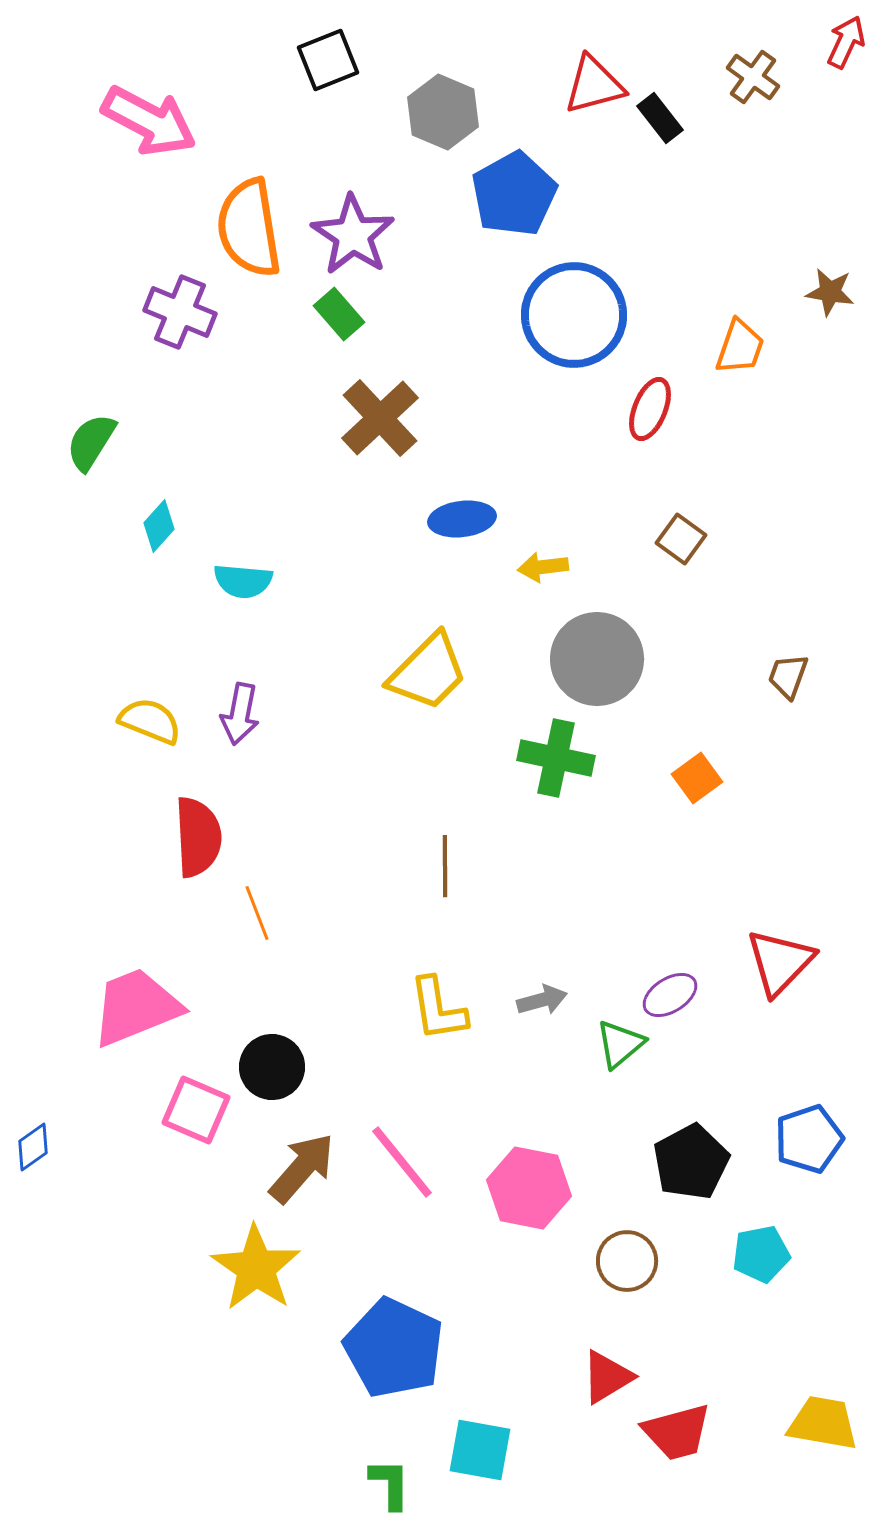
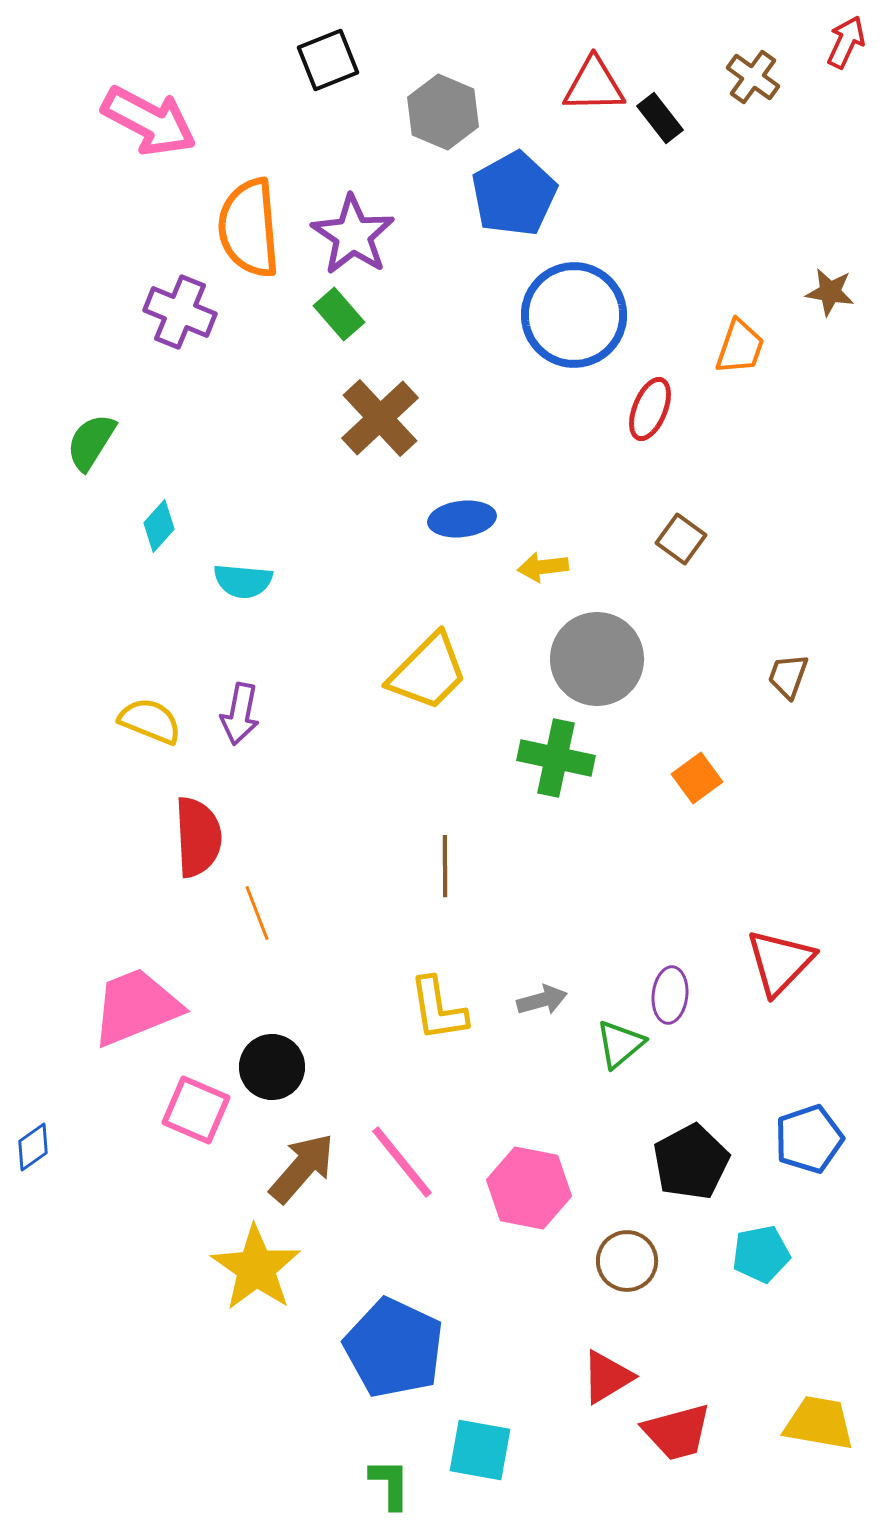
red triangle at (594, 85): rotated 14 degrees clockwise
orange semicircle at (249, 228): rotated 4 degrees clockwise
purple ellipse at (670, 995): rotated 52 degrees counterclockwise
yellow trapezoid at (823, 1423): moved 4 px left
